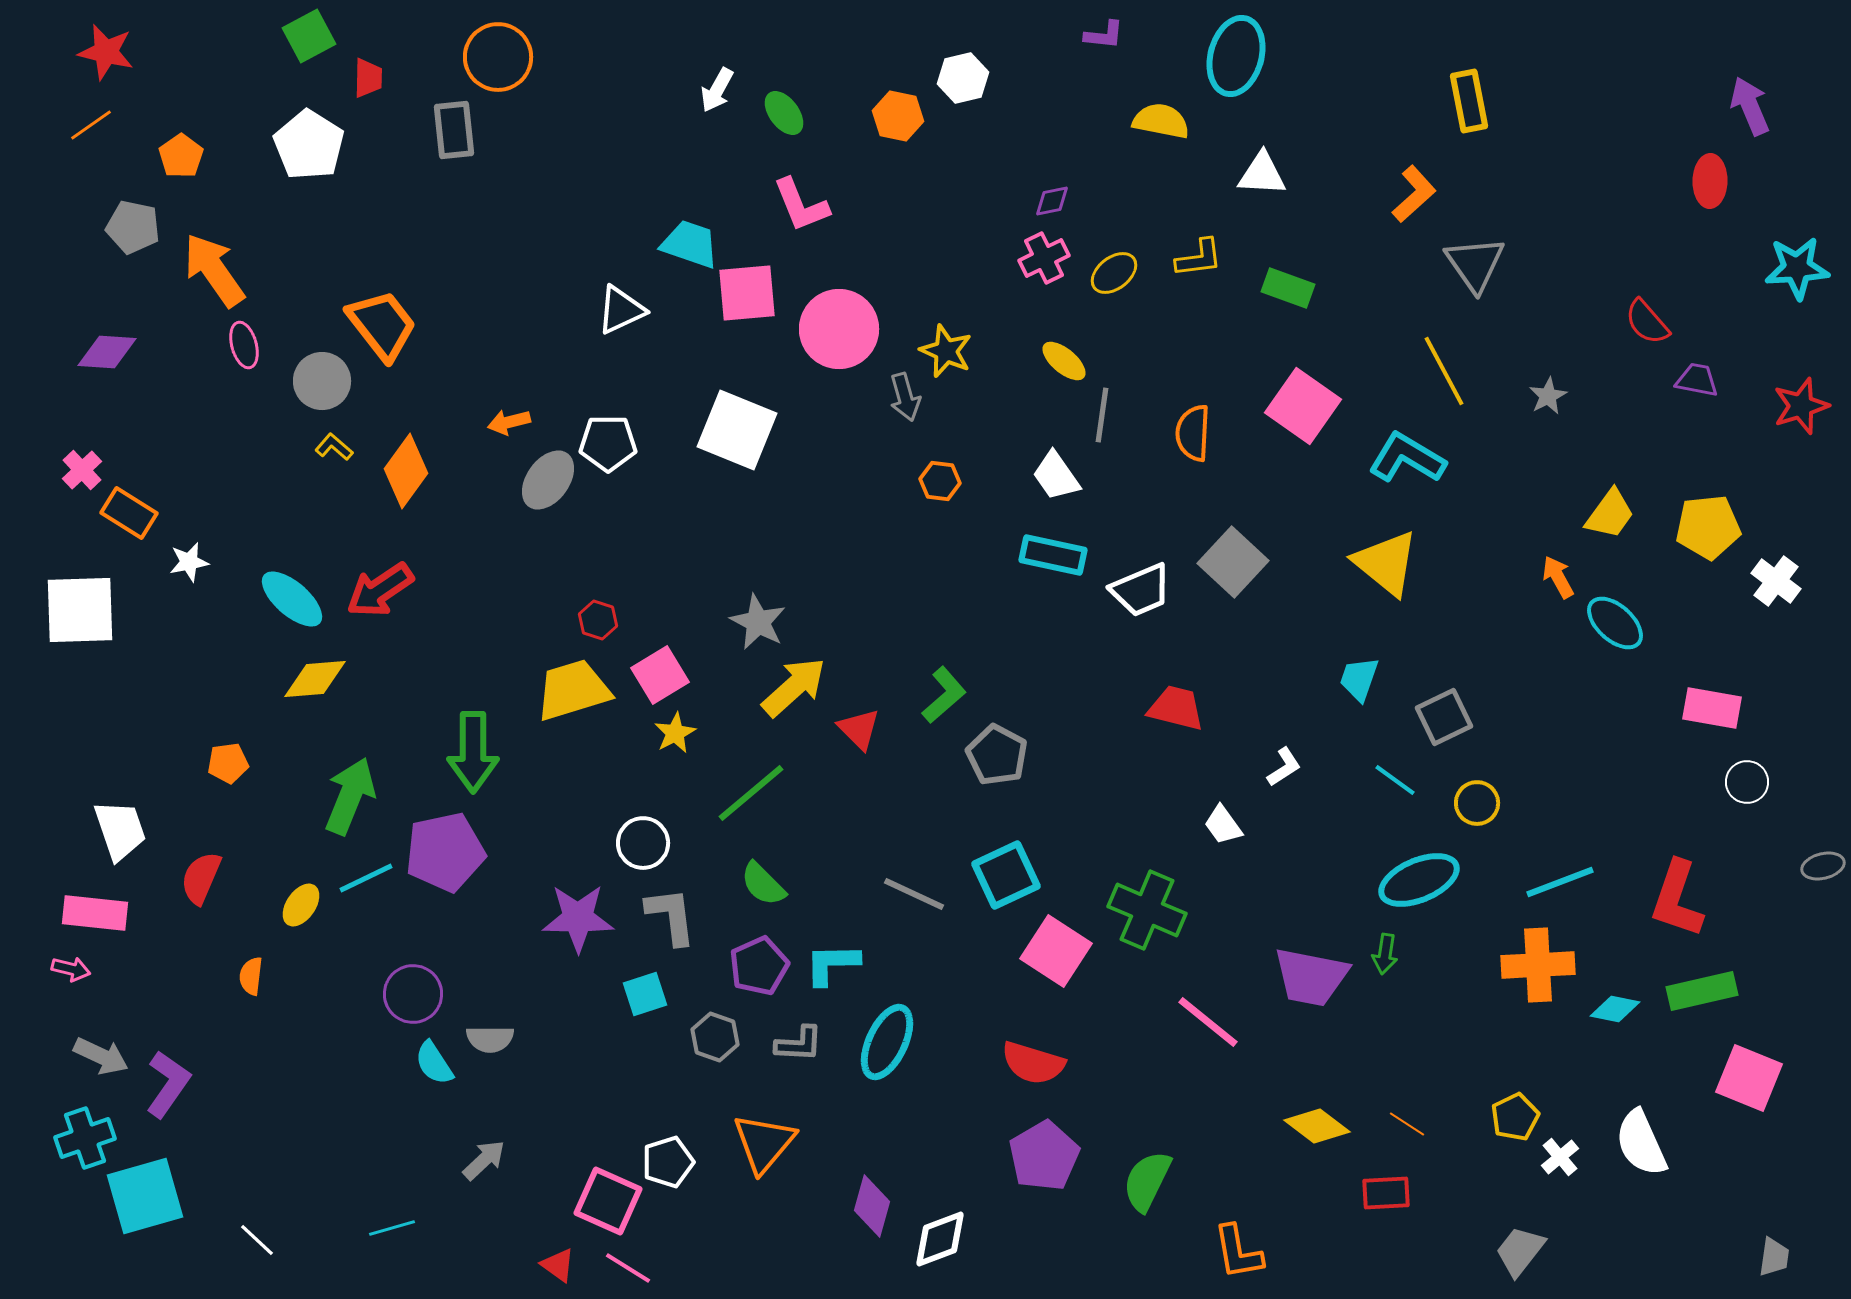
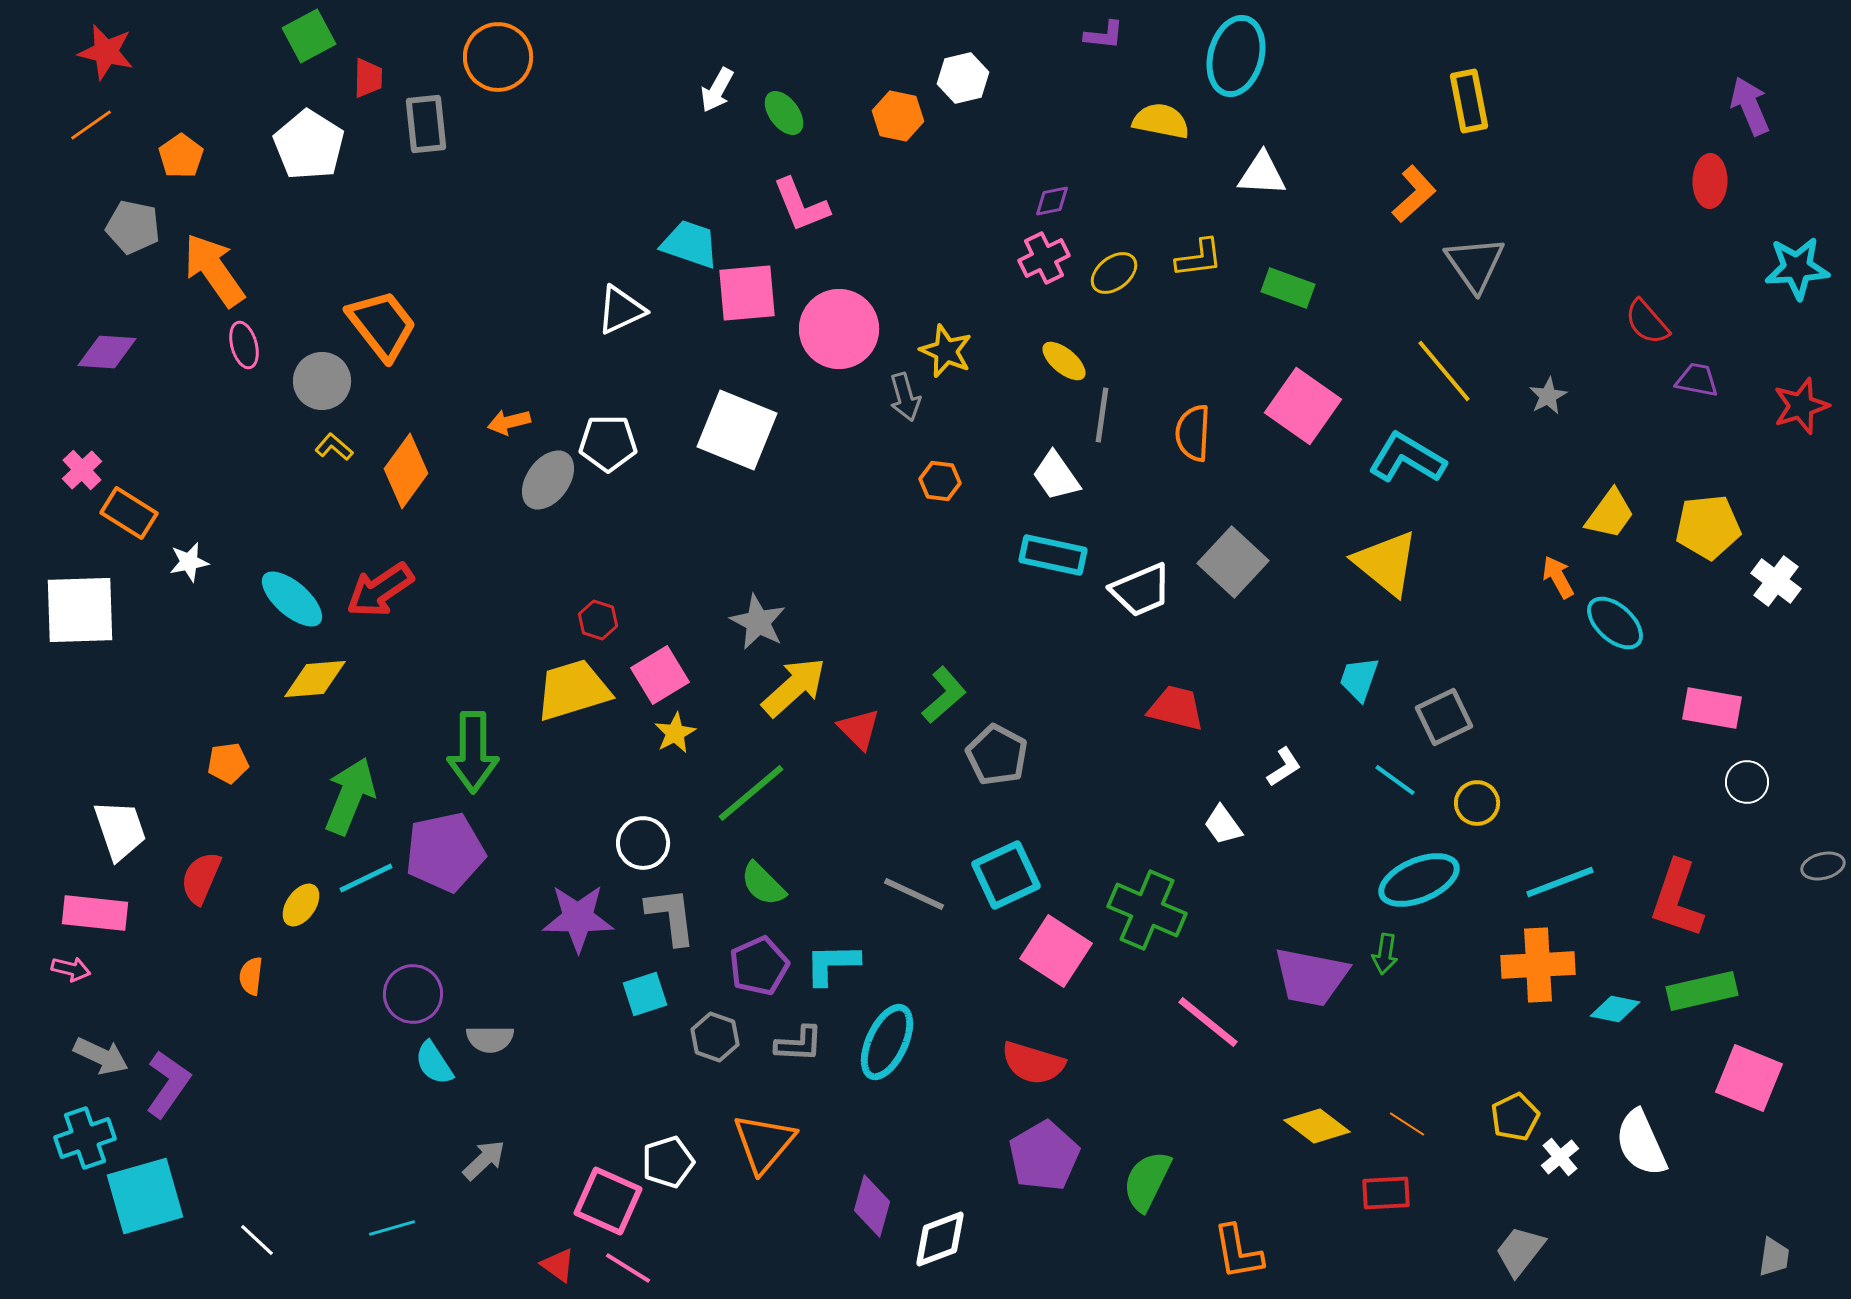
gray rectangle at (454, 130): moved 28 px left, 6 px up
yellow line at (1444, 371): rotated 12 degrees counterclockwise
